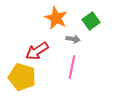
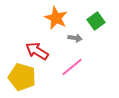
green square: moved 5 px right
gray arrow: moved 2 px right, 1 px up
red arrow: rotated 65 degrees clockwise
pink line: rotated 40 degrees clockwise
